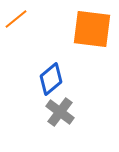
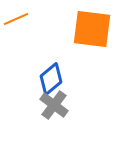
orange line: rotated 15 degrees clockwise
gray cross: moved 6 px left, 7 px up
